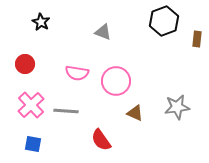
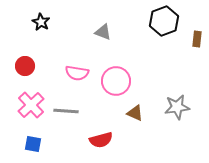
red circle: moved 2 px down
red semicircle: rotated 70 degrees counterclockwise
